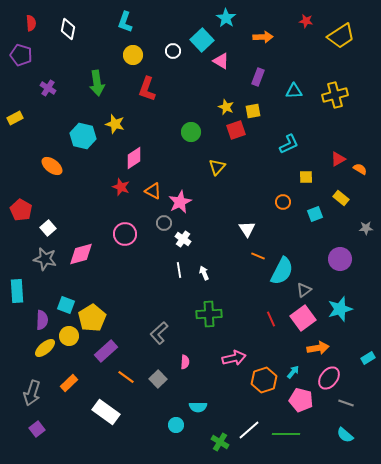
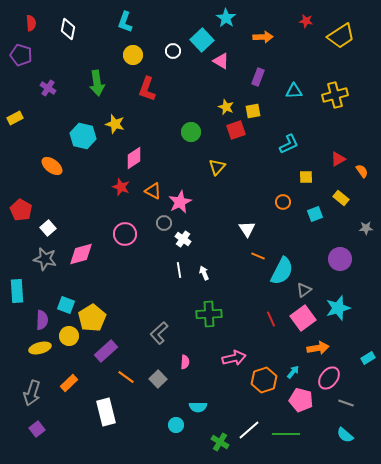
orange semicircle at (360, 169): moved 2 px right, 2 px down; rotated 24 degrees clockwise
cyan star at (340, 309): moved 2 px left, 1 px up
yellow ellipse at (45, 348): moved 5 px left; rotated 25 degrees clockwise
white rectangle at (106, 412): rotated 40 degrees clockwise
